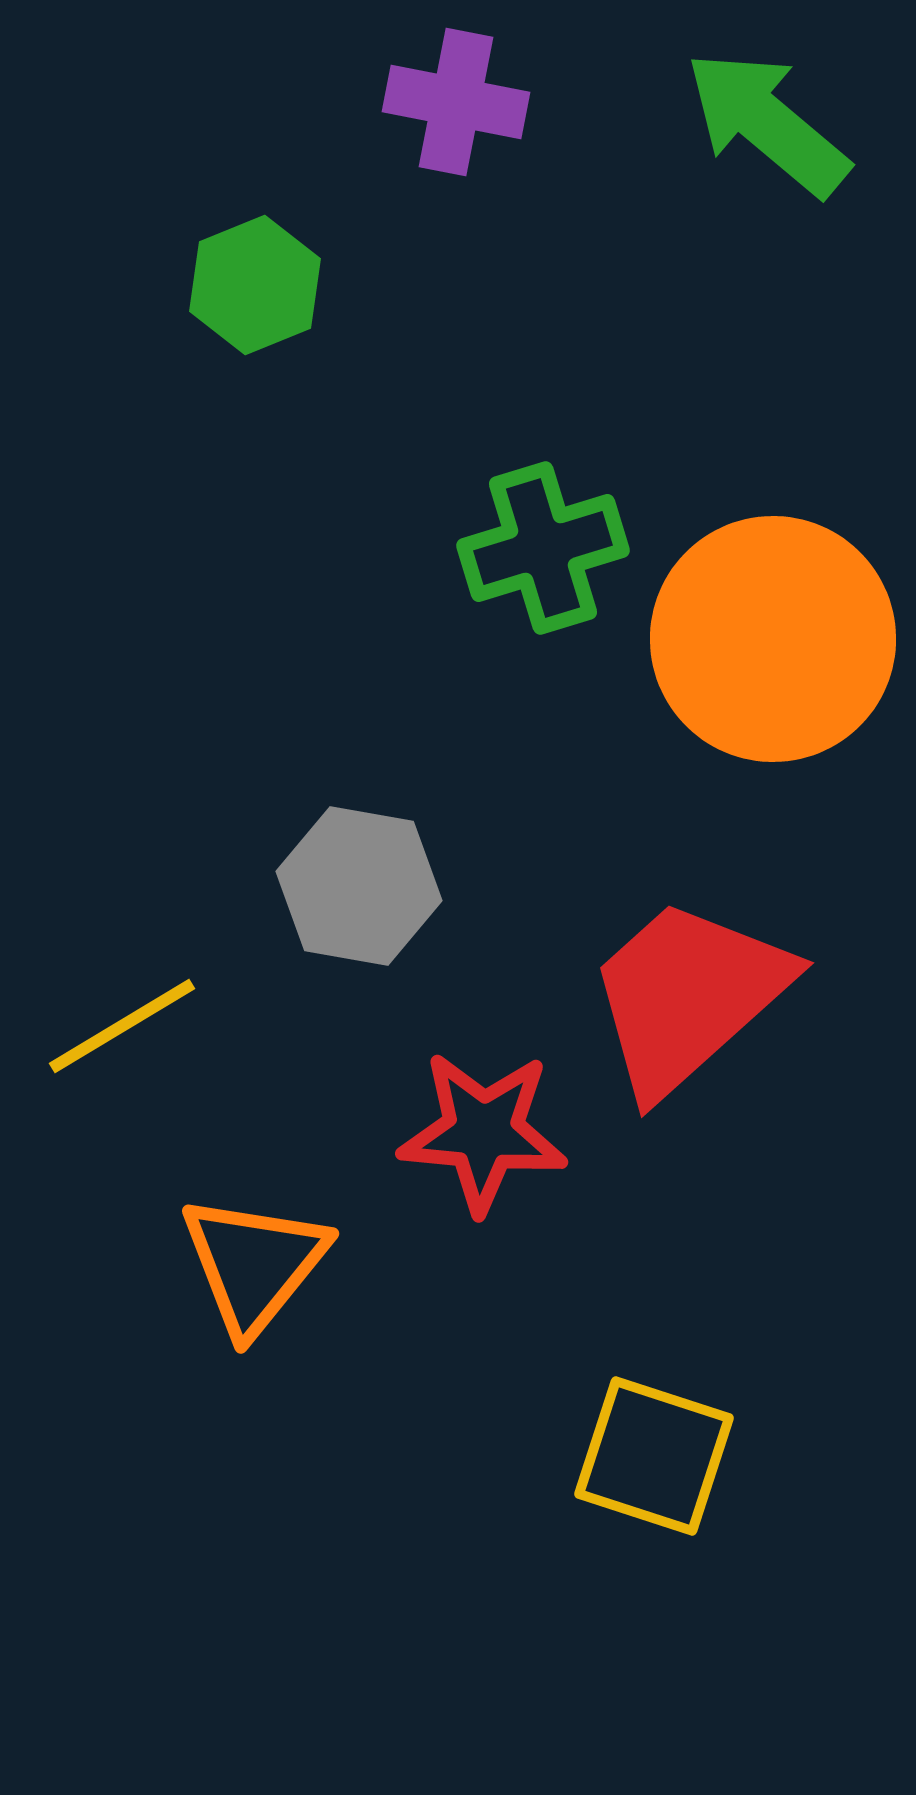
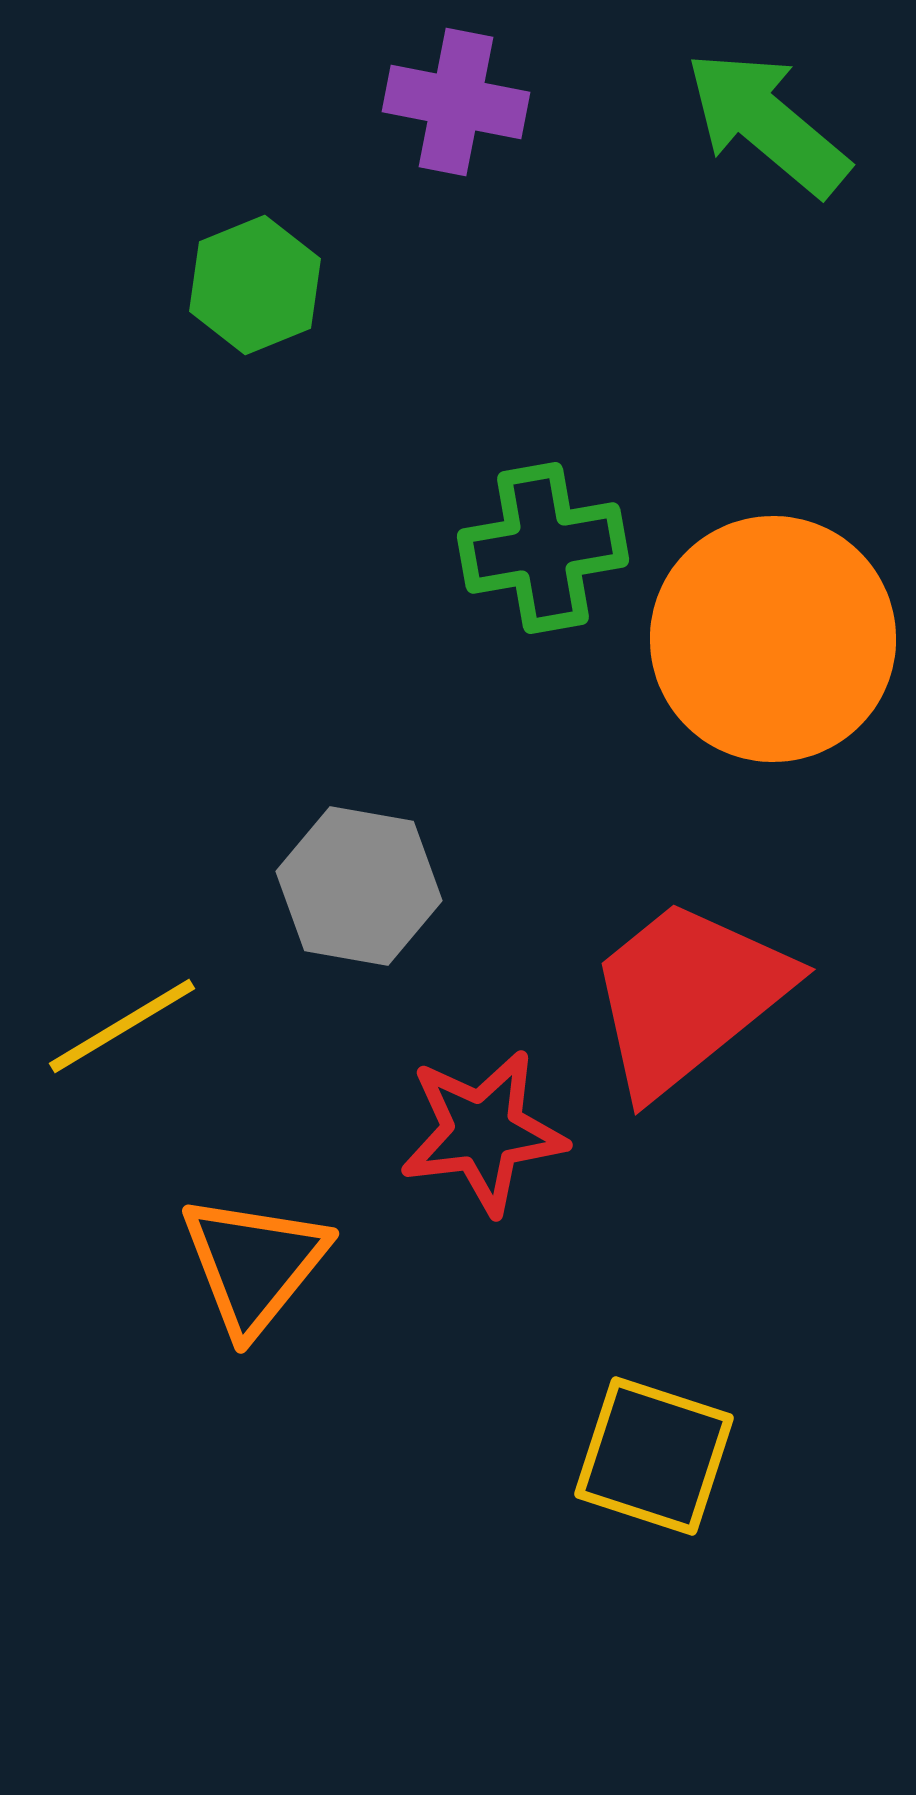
green cross: rotated 7 degrees clockwise
red trapezoid: rotated 3 degrees clockwise
red star: rotated 12 degrees counterclockwise
